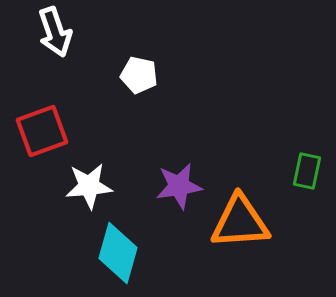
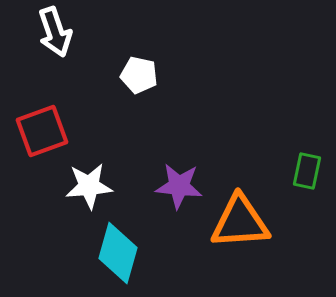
purple star: rotated 15 degrees clockwise
